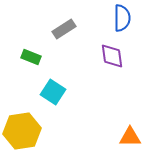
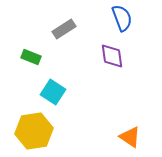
blue semicircle: rotated 20 degrees counterclockwise
yellow hexagon: moved 12 px right
orange triangle: rotated 35 degrees clockwise
